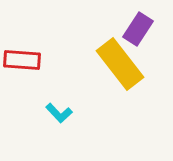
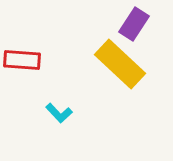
purple rectangle: moved 4 px left, 5 px up
yellow rectangle: rotated 9 degrees counterclockwise
